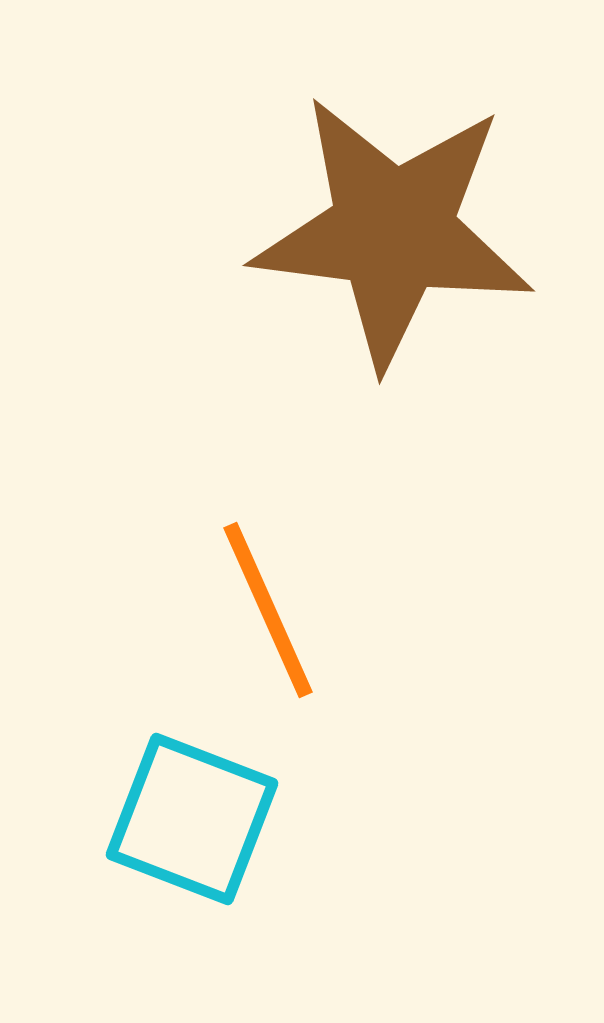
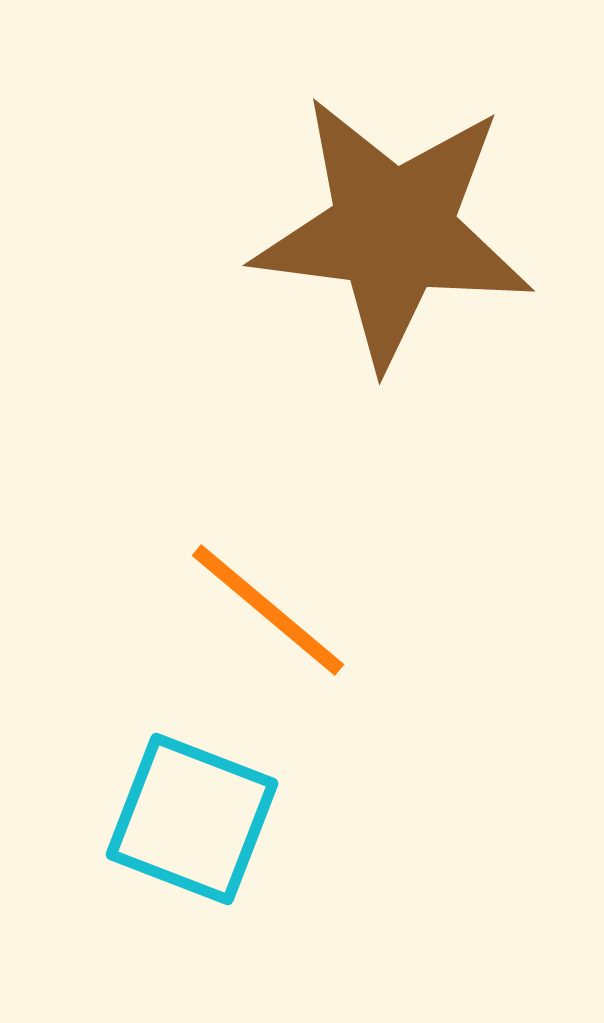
orange line: rotated 26 degrees counterclockwise
